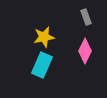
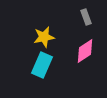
pink diamond: rotated 30 degrees clockwise
